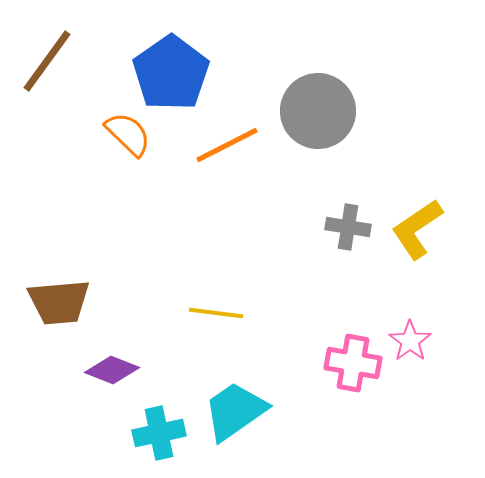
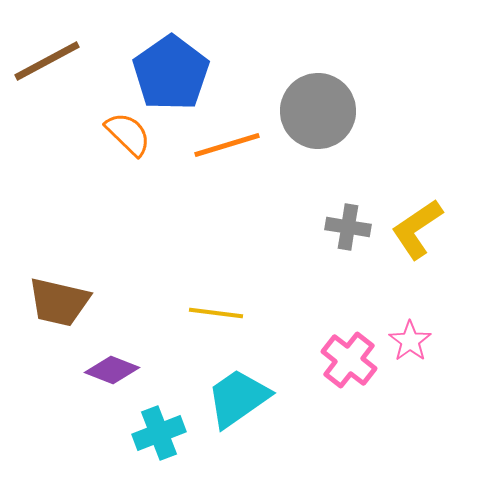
brown line: rotated 26 degrees clockwise
orange line: rotated 10 degrees clockwise
brown trapezoid: rotated 18 degrees clockwise
pink cross: moved 4 px left, 3 px up; rotated 28 degrees clockwise
cyan trapezoid: moved 3 px right, 13 px up
cyan cross: rotated 9 degrees counterclockwise
